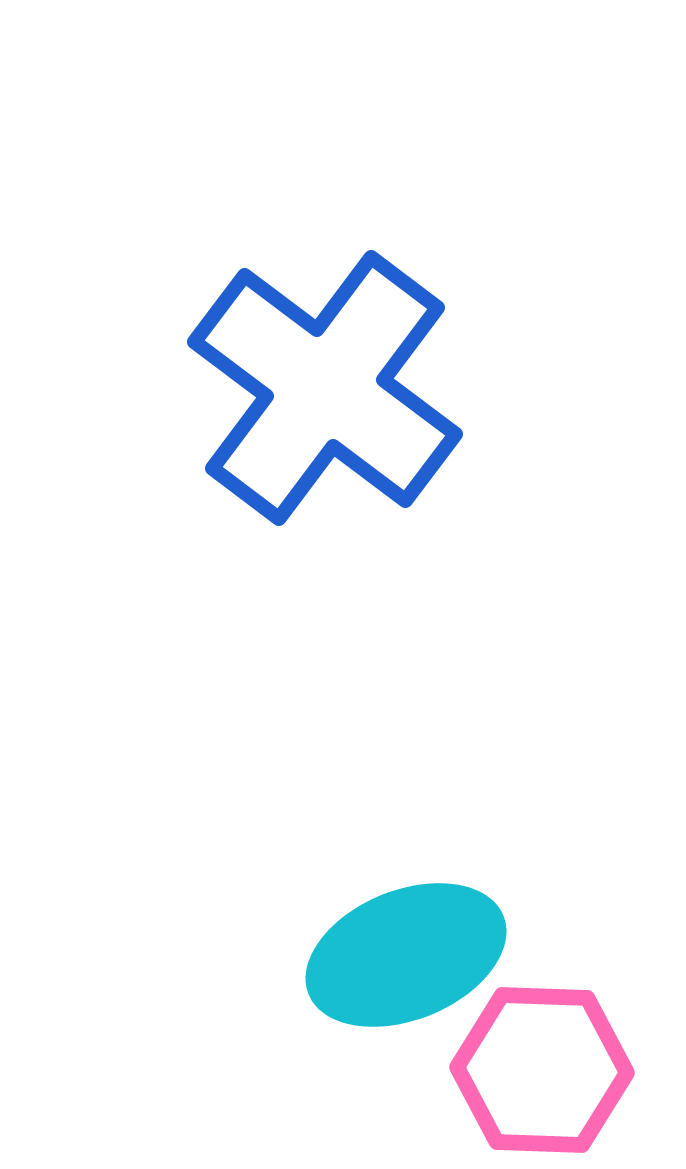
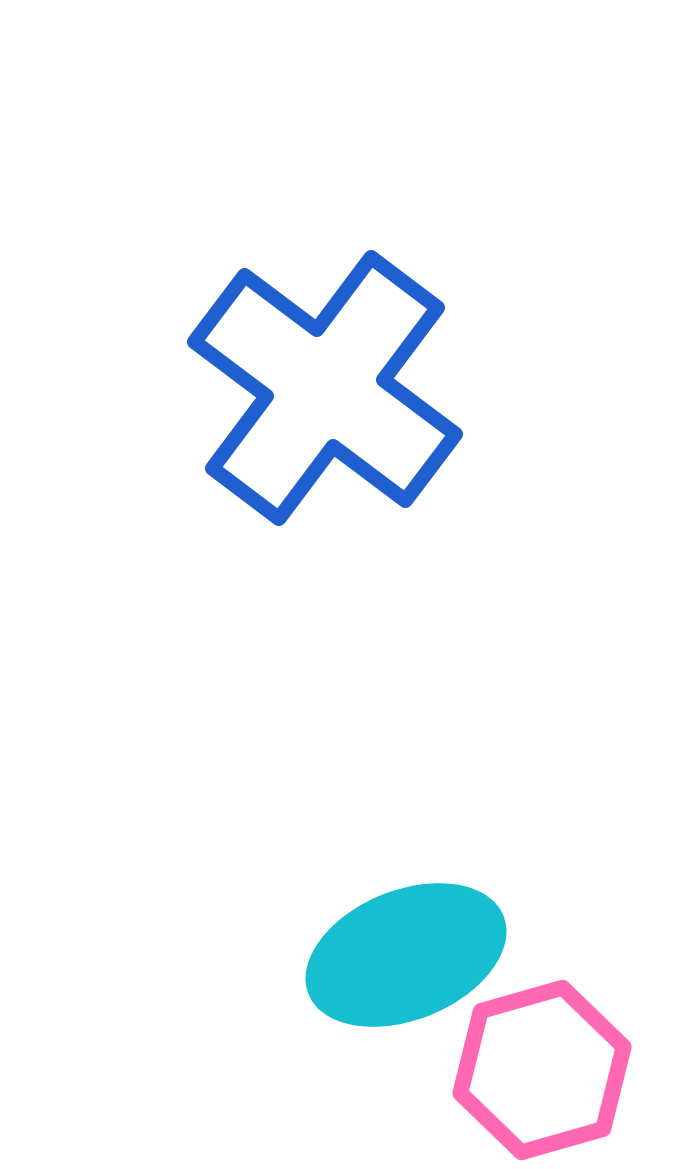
pink hexagon: rotated 18 degrees counterclockwise
